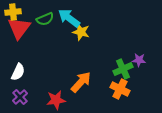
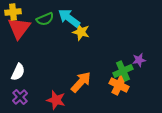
purple star: rotated 16 degrees counterclockwise
green cross: moved 2 px down
orange cross: moved 1 px left, 4 px up
red star: rotated 24 degrees clockwise
